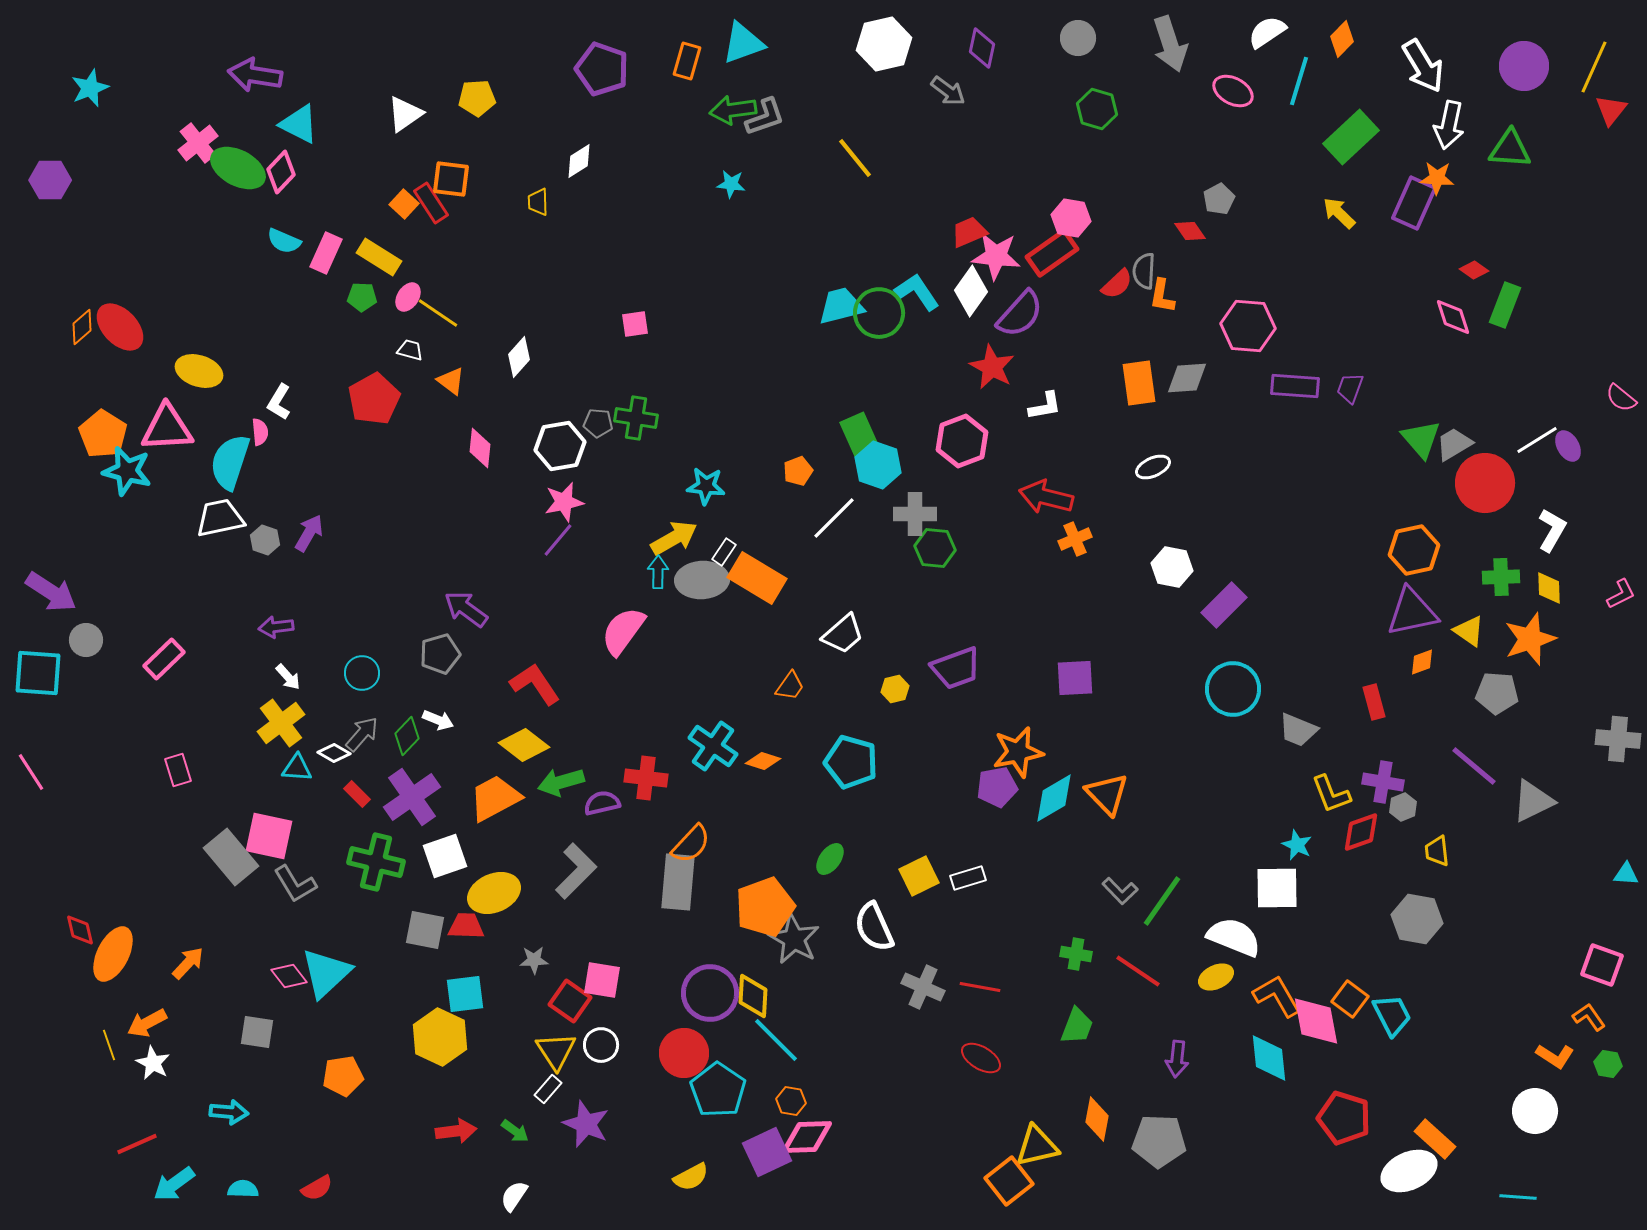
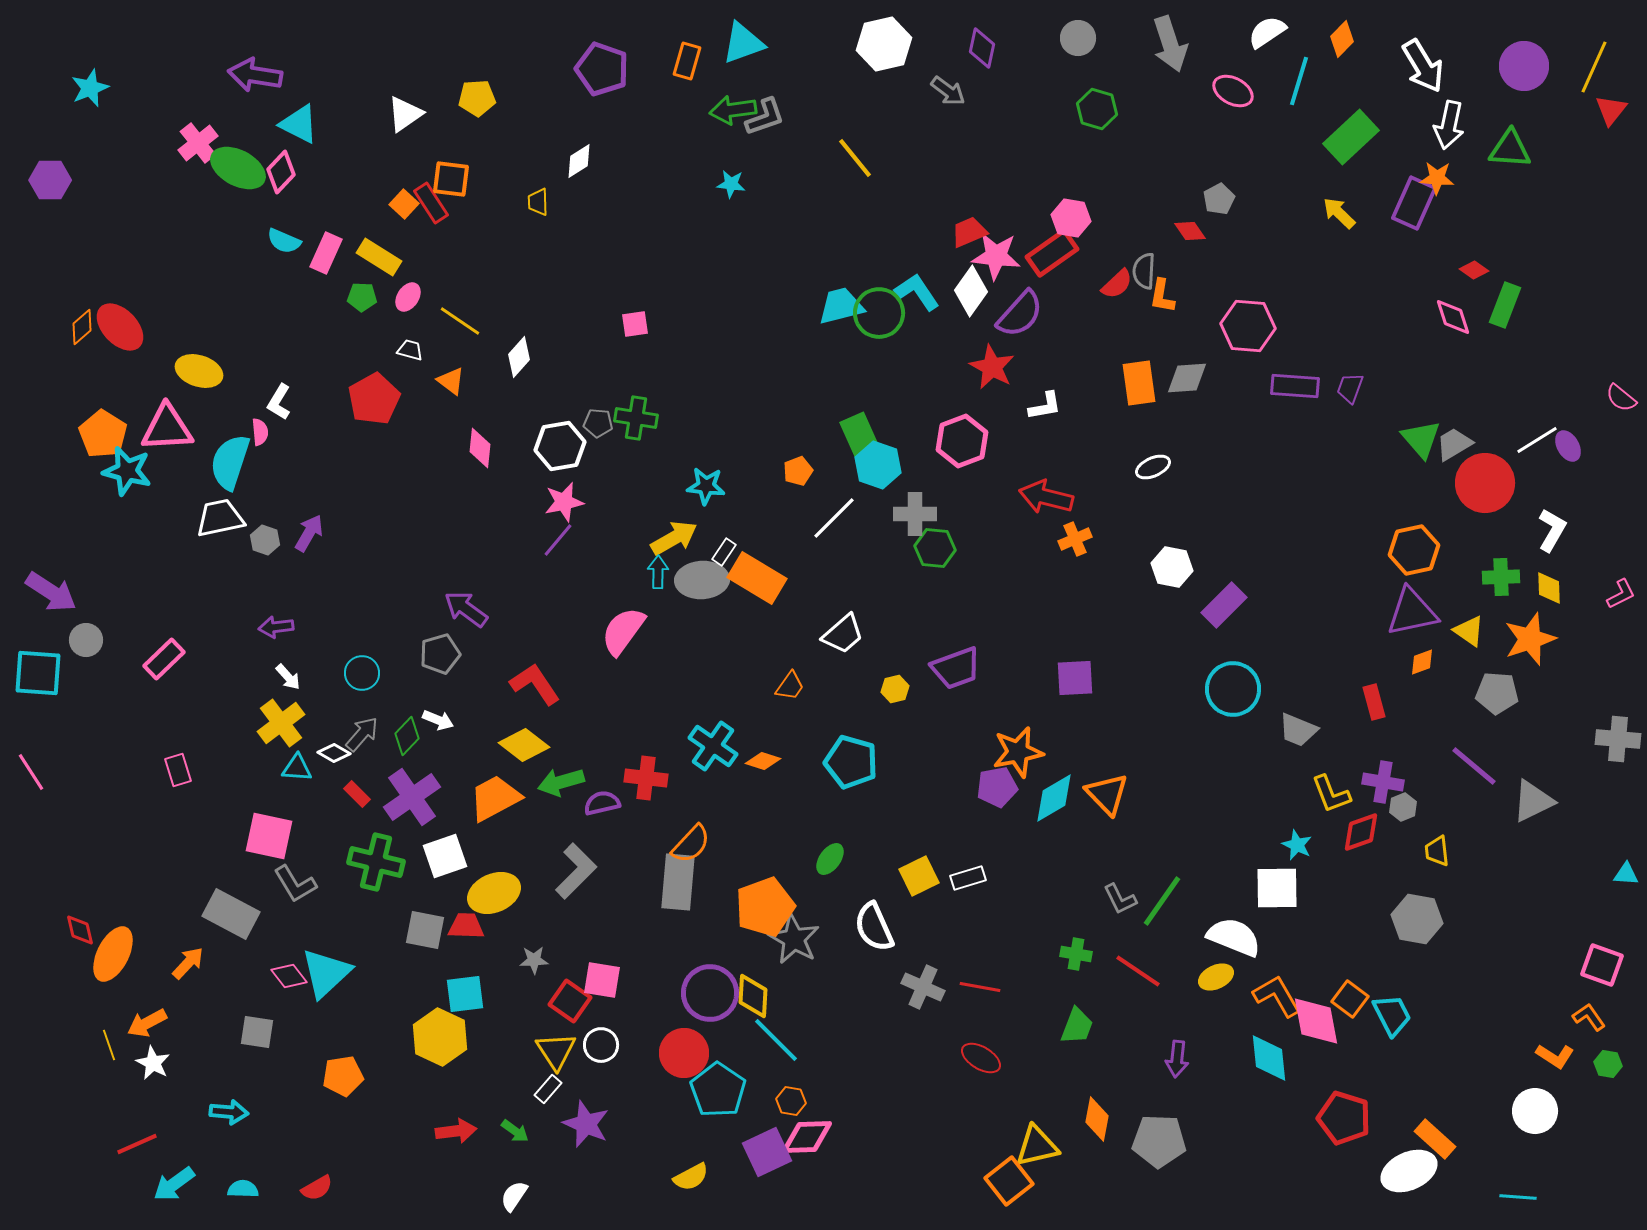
yellow line at (438, 313): moved 22 px right, 8 px down
gray rectangle at (231, 857): moved 57 px down; rotated 22 degrees counterclockwise
gray L-shape at (1120, 891): moved 8 px down; rotated 18 degrees clockwise
